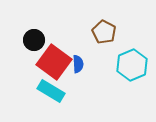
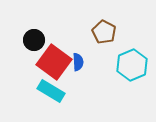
blue semicircle: moved 2 px up
